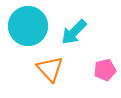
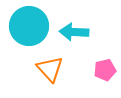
cyan circle: moved 1 px right
cyan arrow: rotated 48 degrees clockwise
